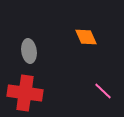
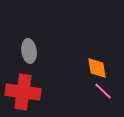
orange diamond: moved 11 px right, 31 px down; rotated 15 degrees clockwise
red cross: moved 2 px left, 1 px up
